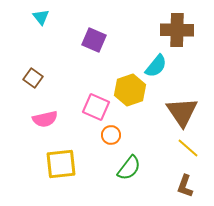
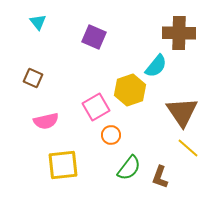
cyan triangle: moved 3 px left, 5 px down
brown cross: moved 2 px right, 3 px down
purple square: moved 3 px up
brown square: rotated 12 degrees counterclockwise
pink square: rotated 36 degrees clockwise
pink semicircle: moved 1 px right, 2 px down
yellow square: moved 2 px right, 1 px down
brown L-shape: moved 25 px left, 9 px up
